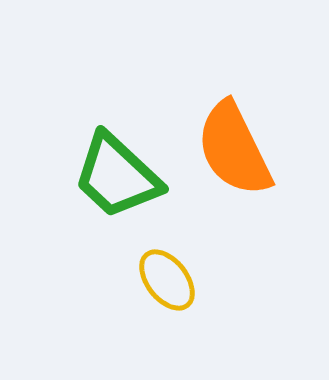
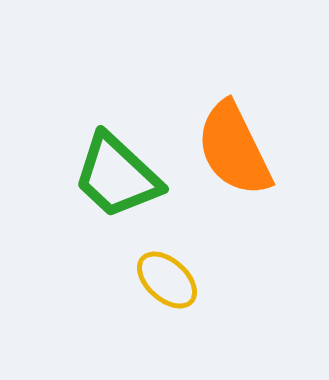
yellow ellipse: rotated 10 degrees counterclockwise
